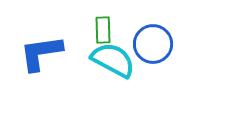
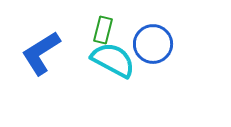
green rectangle: rotated 16 degrees clockwise
blue L-shape: rotated 24 degrees counterclockwise
